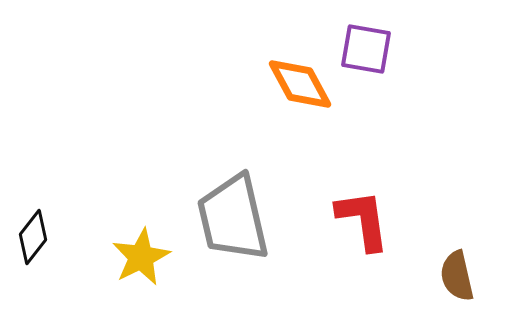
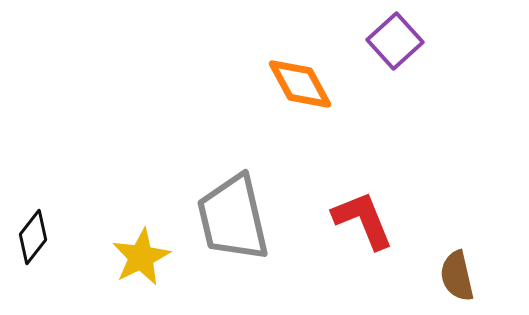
purple square: moved 29 px right, 8 px up; rotated 38 degrees clockwise
red L-shape: rotated 14 degrees counterclockwise
